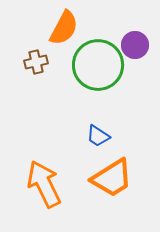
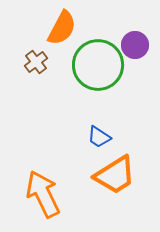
orange semicircle: moved 2 px left
brown cross: rotated 25 degrees counterclockwise
blue trapezoid: moved 1 px right, 1 px down
orange trapezoid: moved 3 px right, 3 px up
orange arrow: moved 1 px left, 10 px down
